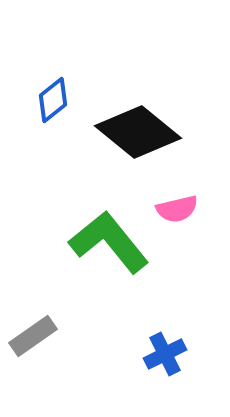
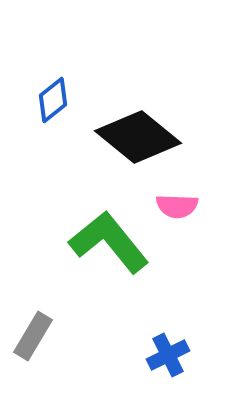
black diamond: moved 5 px down
pink semicircle: moved 3 px up; rotated 15 degrees clockwise
gray rectangle: rotated 24 degrees counterclockwise
blue cross: moved 3 px right, 1 px down
